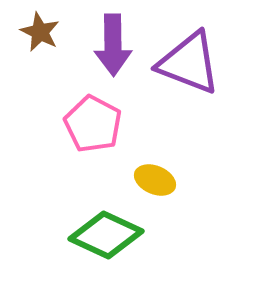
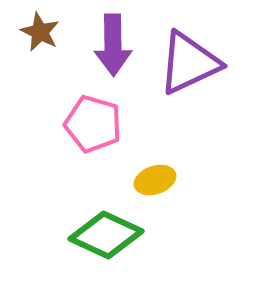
purple triangle: rotated 46 degrees counterclockwise
pink pentagon: rotated 12 degrees counterclockwise
yellow ellipse: rotated 42 degrees counterclockwise
